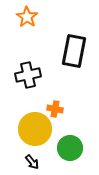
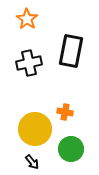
orange star: moved 2 px down
black rectangle: moved 3 px left
black cross: moved 1 px right, 12 px up
orange cross: moved 10 px right, 3 px down
green circle: moved 1 px right, 1 px down
